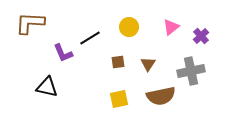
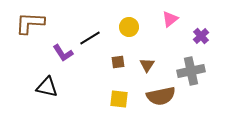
pink triangle: moved 1 px left, 8 px up
purple L-shape: rotated 10 degrees counterclockwise
brown triangle: moved 1 px left, 1 px down
yellow square: rotated 18 degrees clockwise
